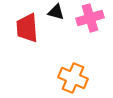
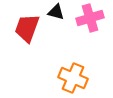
red trapezoid: rotated 24 degrees clockwise
